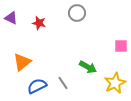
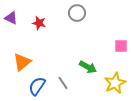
blue semicircle: rotated 30 degrees counterclockwise
